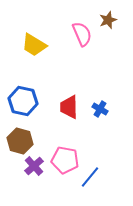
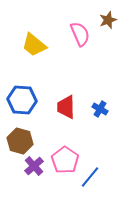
pink semicircle: moved 2 px left
yellow trapezoid: rotated 8 degrees clockwise
blue hexagon: moved 1 px left, 1 px up; rotated 8 degrees counterclockwise
red trapezoid: moved 3 px left
pink pentagon: rotated 24 degrees clockwise
